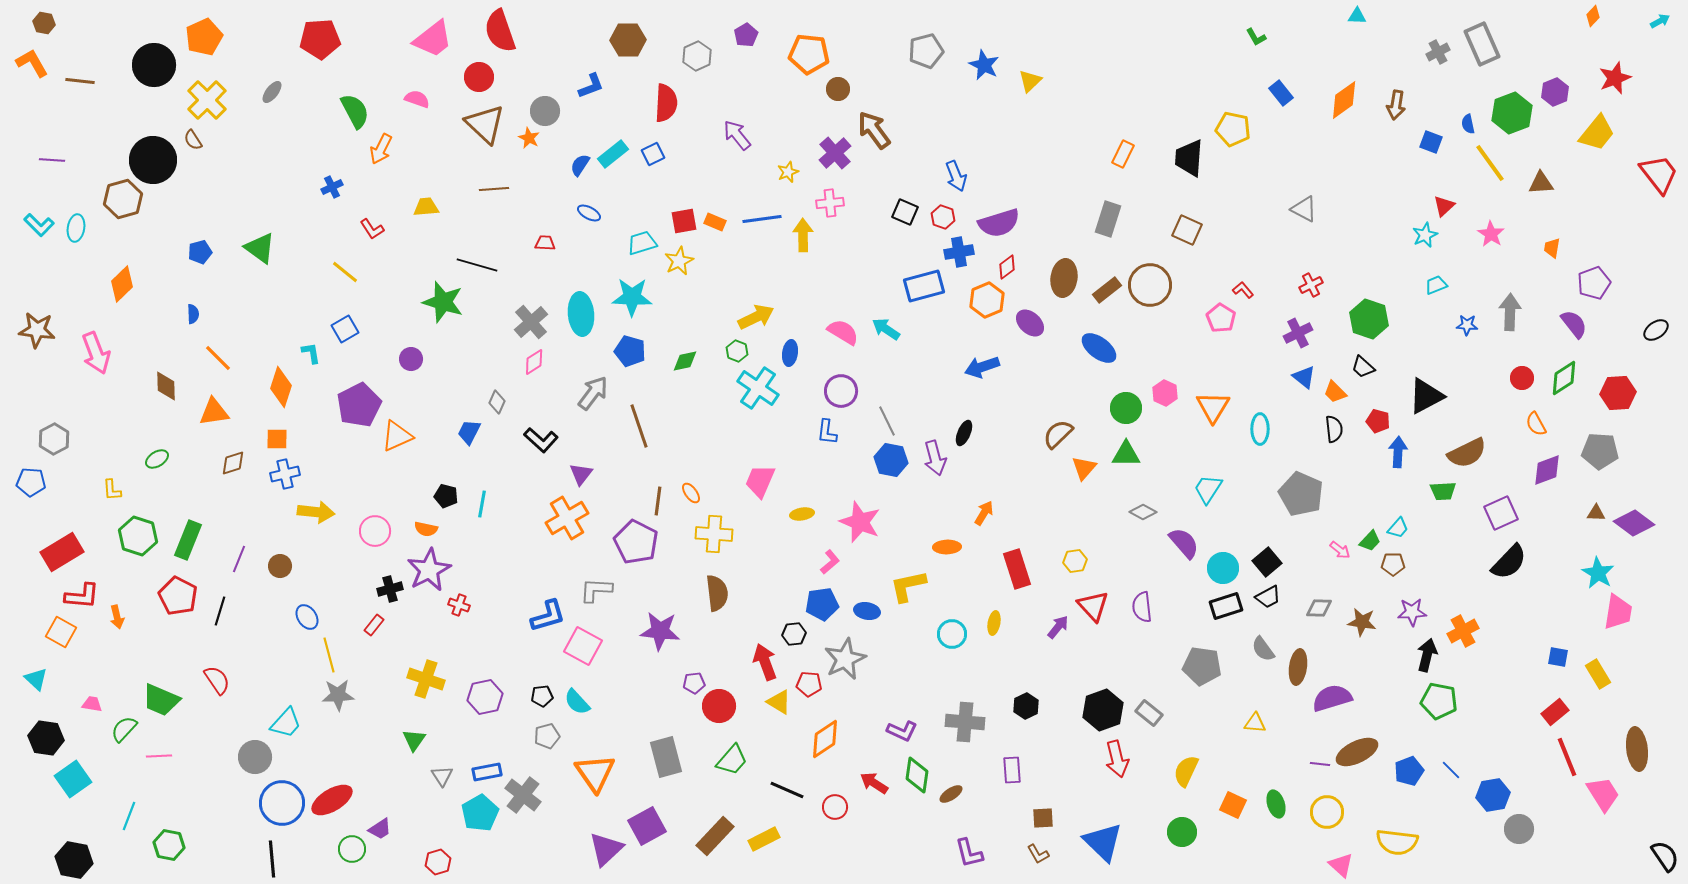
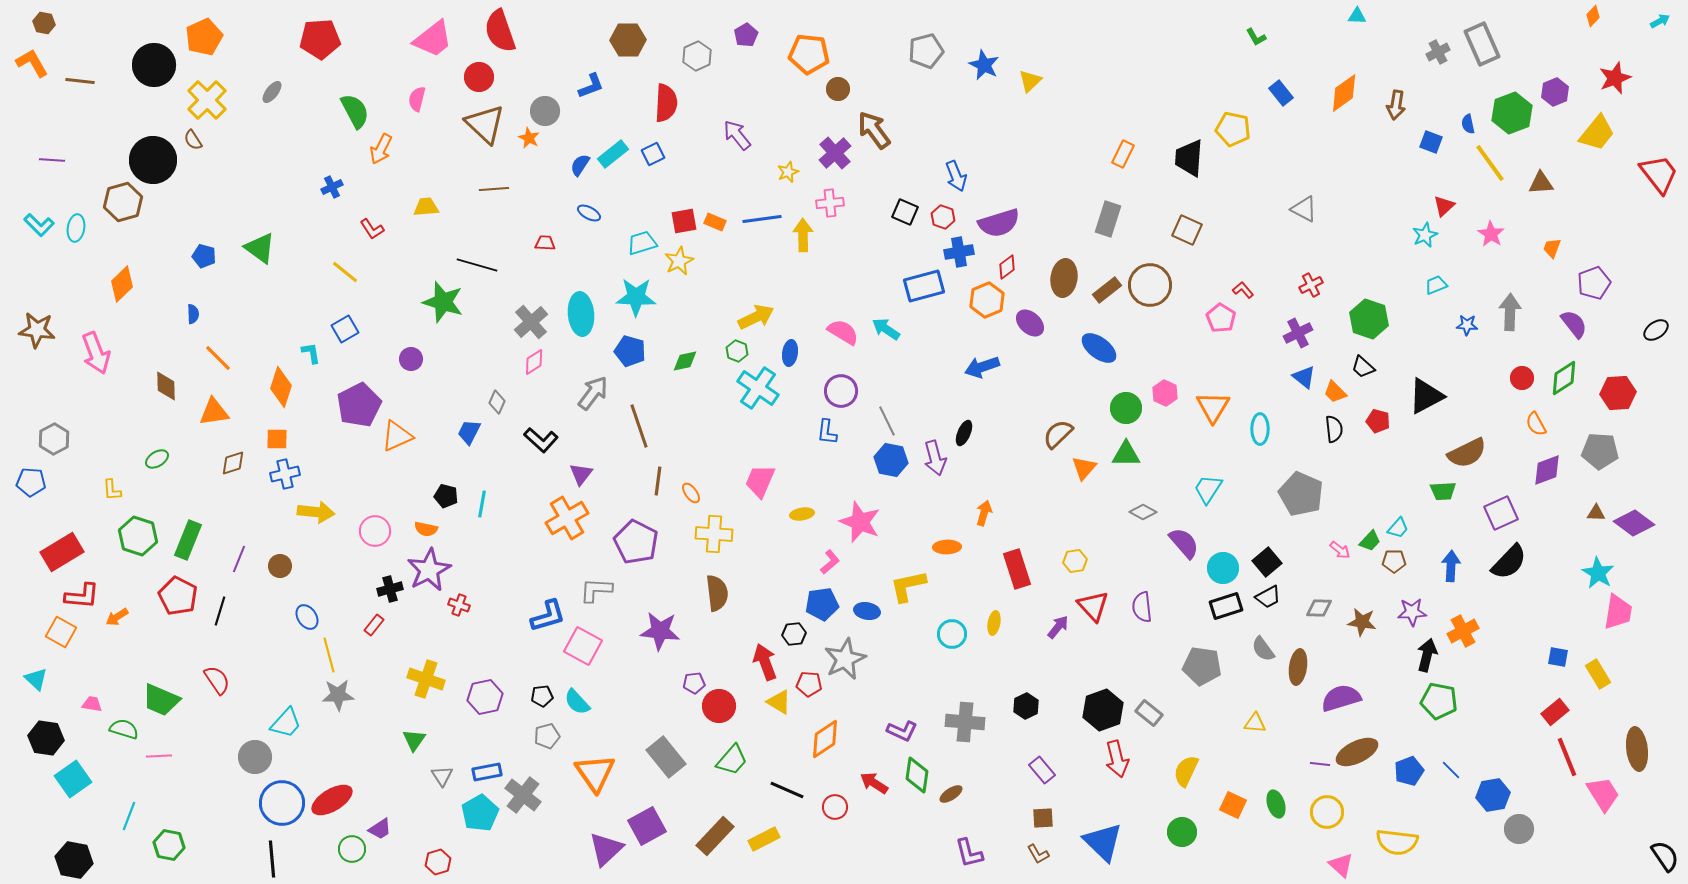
pink semicircle at (417, 99): rotated 95 degrees counterclockwise
orange diamond at (1344, 100): moved 7 px up
brown hexagon at (123, 199): moved 3 px down
orange trapezoid at (1552, 248): rotated 10 degrees clockwise
blue pentagon at (200, 252): moved 4 px right, 4 px down; rotated 30 degrees clockwise
cyan star at (632, 297): moved 4 px right
blue arrow at (1398, 452): moved 53 px right, 114 px down
brown line at (658, 501): moved 20 px up
orange arrow at (984, 513): rotated 15 degrees counterclockwise
brown pentagon at (1393, 564): moved 1 px right, 3 px up
orange arrow at (117, 617): rotated 70 degrees clockwise
purple semicircle at (1332, 698): moved 9 px right
green semicircle at (124, 729): rotated 64 degrees clockwise
gray rectangle at (666, 757): rotated 24 degrees counterclockwise
purple rectangle at (1012, 770): moved 30 px right; rotated 36 degrees counterclockwise
